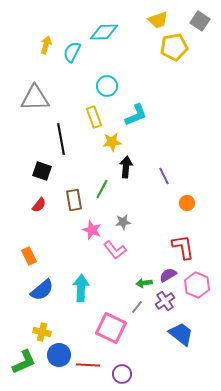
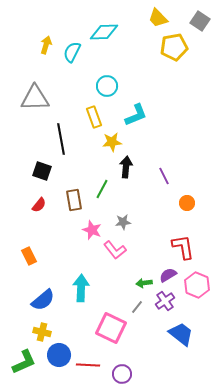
yellow trapezoid: moved 2 px up; rotated 65 degrees clockwise
blue semicircle: moved 1 px right, 10 px down
